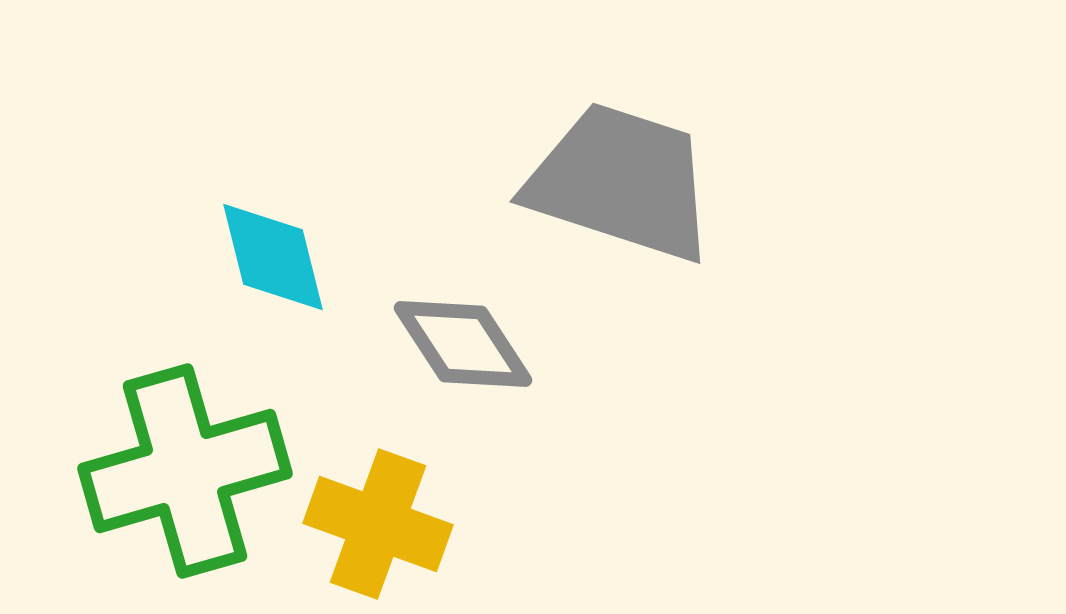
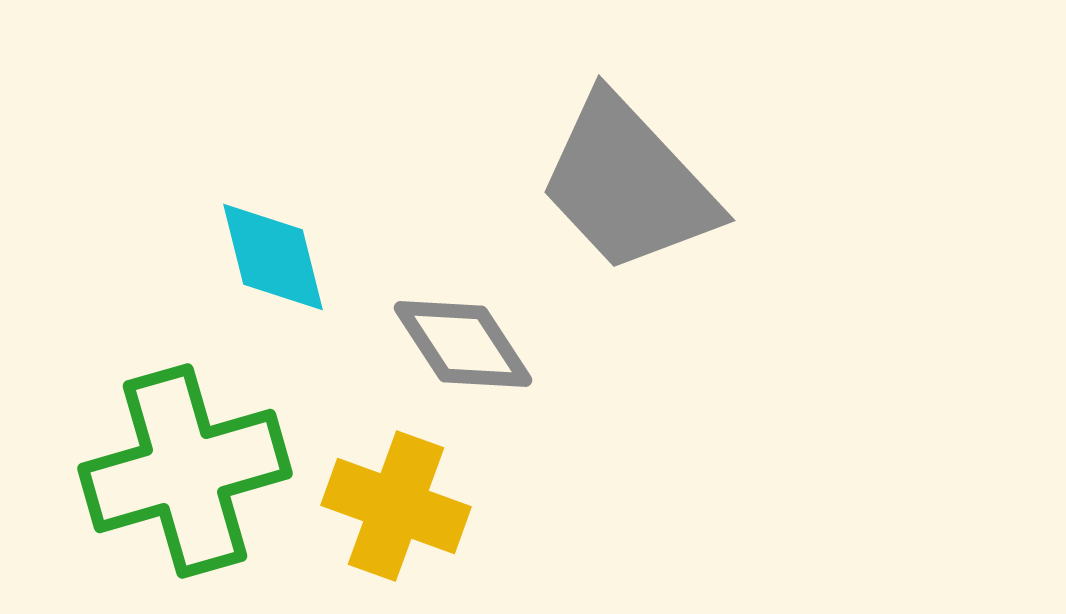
gray trapezoid: moved 7 px right, 2 px down; rotated 151 degrees counterclockwise
yellow cross: moved 18 px right, 18 px up
